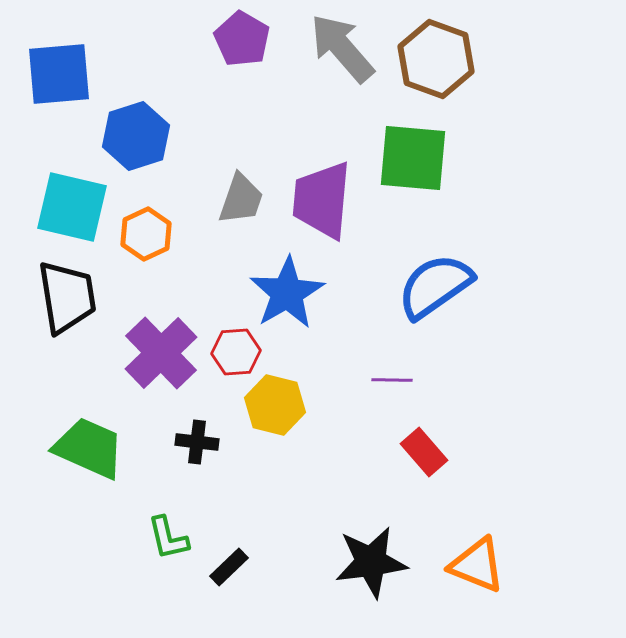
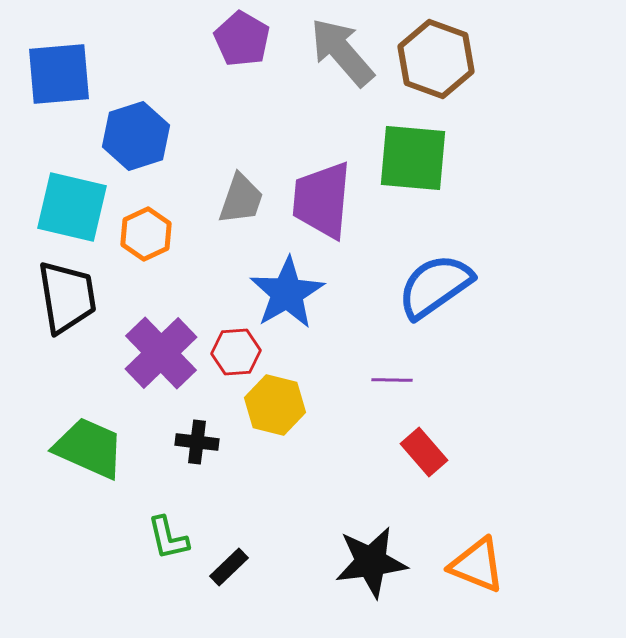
gray arrow: moved 4 px down
